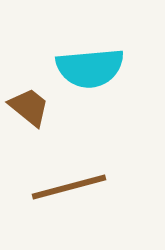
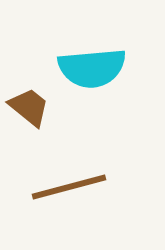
cyan semicircle: moved 2 px right
